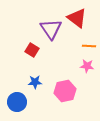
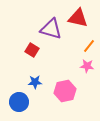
red triangle: moved 1 px right; rotated 25 degrees counterclockwise
purple triangle: rotated 40 degrees counterclockwise
orange line: rotated 56 degrees counterclockwise
blue circle: moved 2 px right
